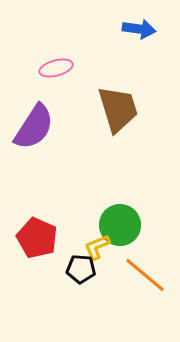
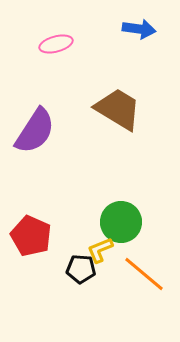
pink ellipse: moved 24 px up
brown trapezoid: rotated 42 degrees counterclockwise
purple semicircle: moved 1 px right, 4 px down
green circle: moved 1 px right, 3 px up
red pentagon: moved 6 px left, 2 px up
yellow L-shape: moved 3 px right, 3 px down
orange line: moved 1 px left, 1 px up
